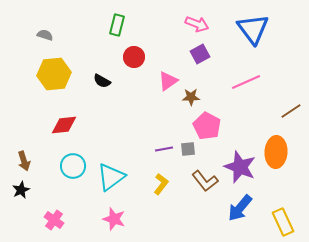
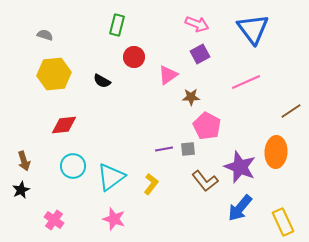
pink triangle: moved 6 px up
yellow L-shape: moved 10 px left
